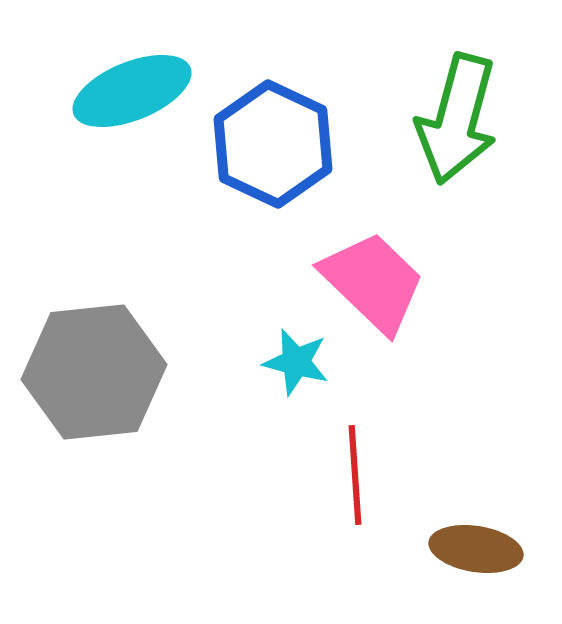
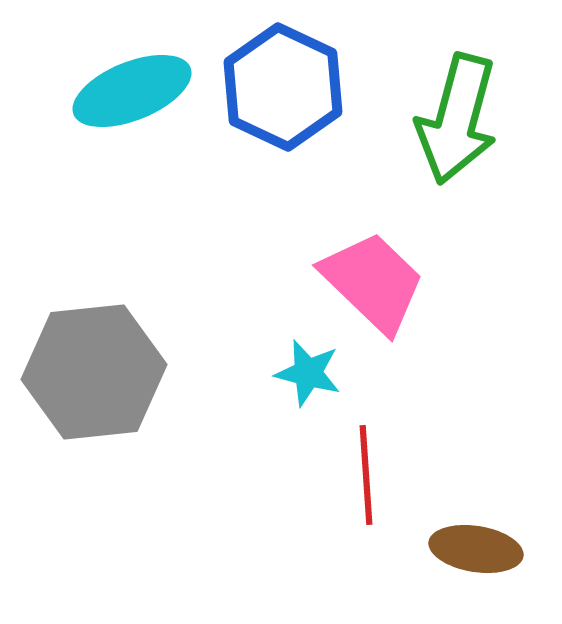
blue hexagon: moved 10 px right, 57 px up
cyan star: moved 12 px right, 11 px down
red line: moved 11 px right
